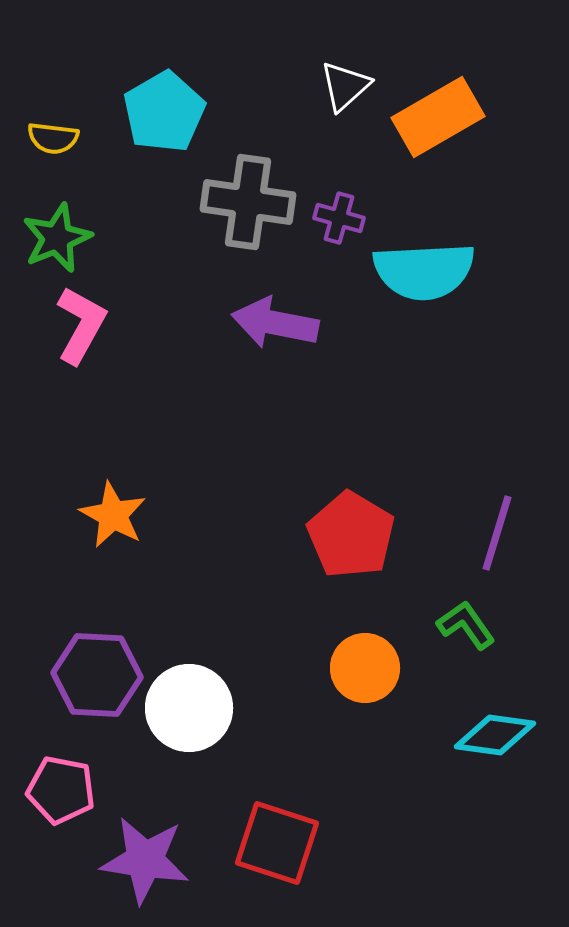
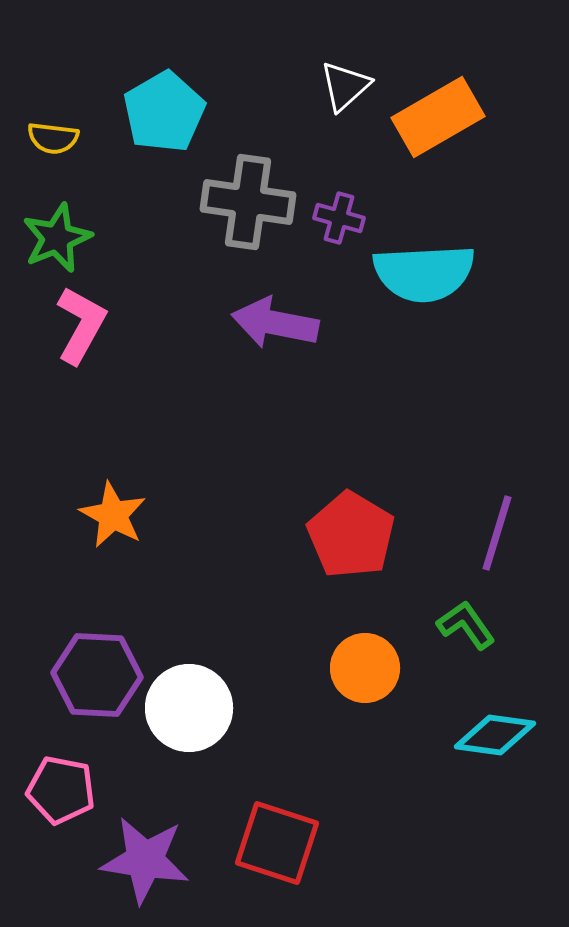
cyan semicircle: moved 2 px down
